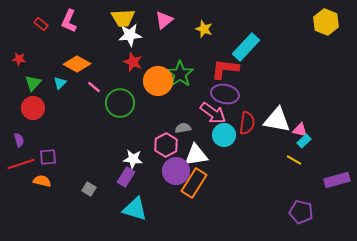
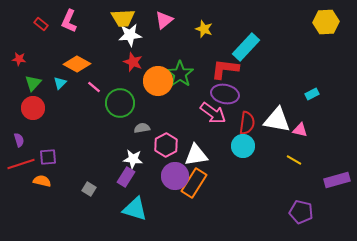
yellow hexagon at (326, 22): rotated 25 degrees counterclockwise
gray semicircle at (183, 128): moved 41 px left
cyan circle at (224, 135): moved 19 px right, 11 px down
cyan rectangle at (304, 141): moved 8 px right, 47 px up; rotated 16 degrees clockwise
purple circle at (176, 171): moved 1 px left, 5 px down
